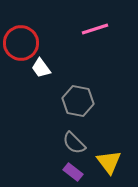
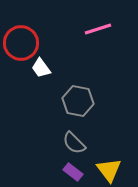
pink line: moved 3 px right
yellow triangle: moved 8 px down
